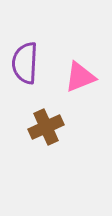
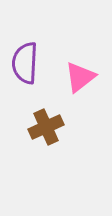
pink triangle: rotated 16 degrees counterclockwise
